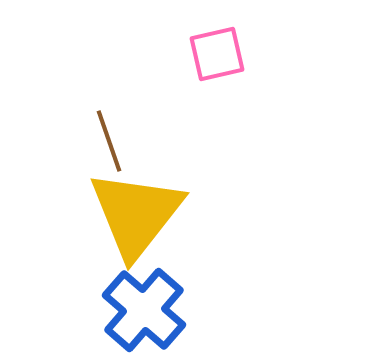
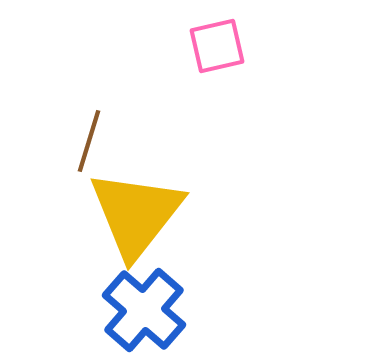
pink square: moved 8 px up
brown line: moved 20 px left; rotated 36 degrees clockwise
